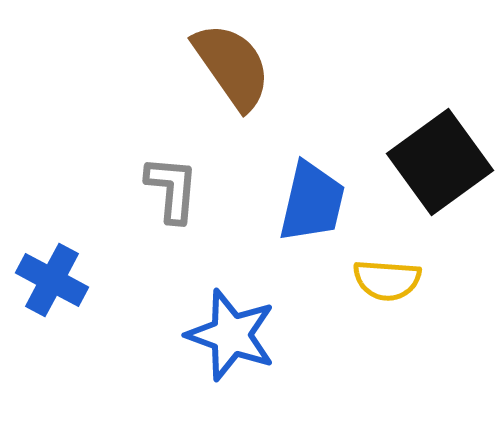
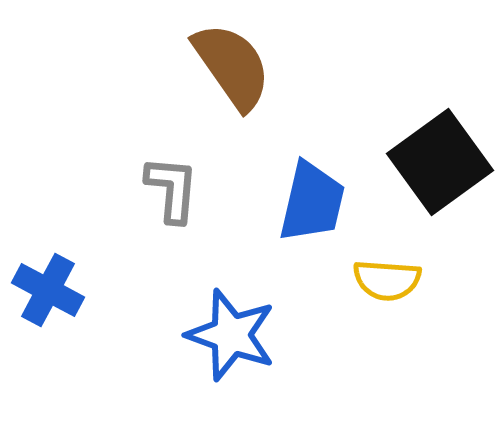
blue cross: moved 4 px left, 10 px down
